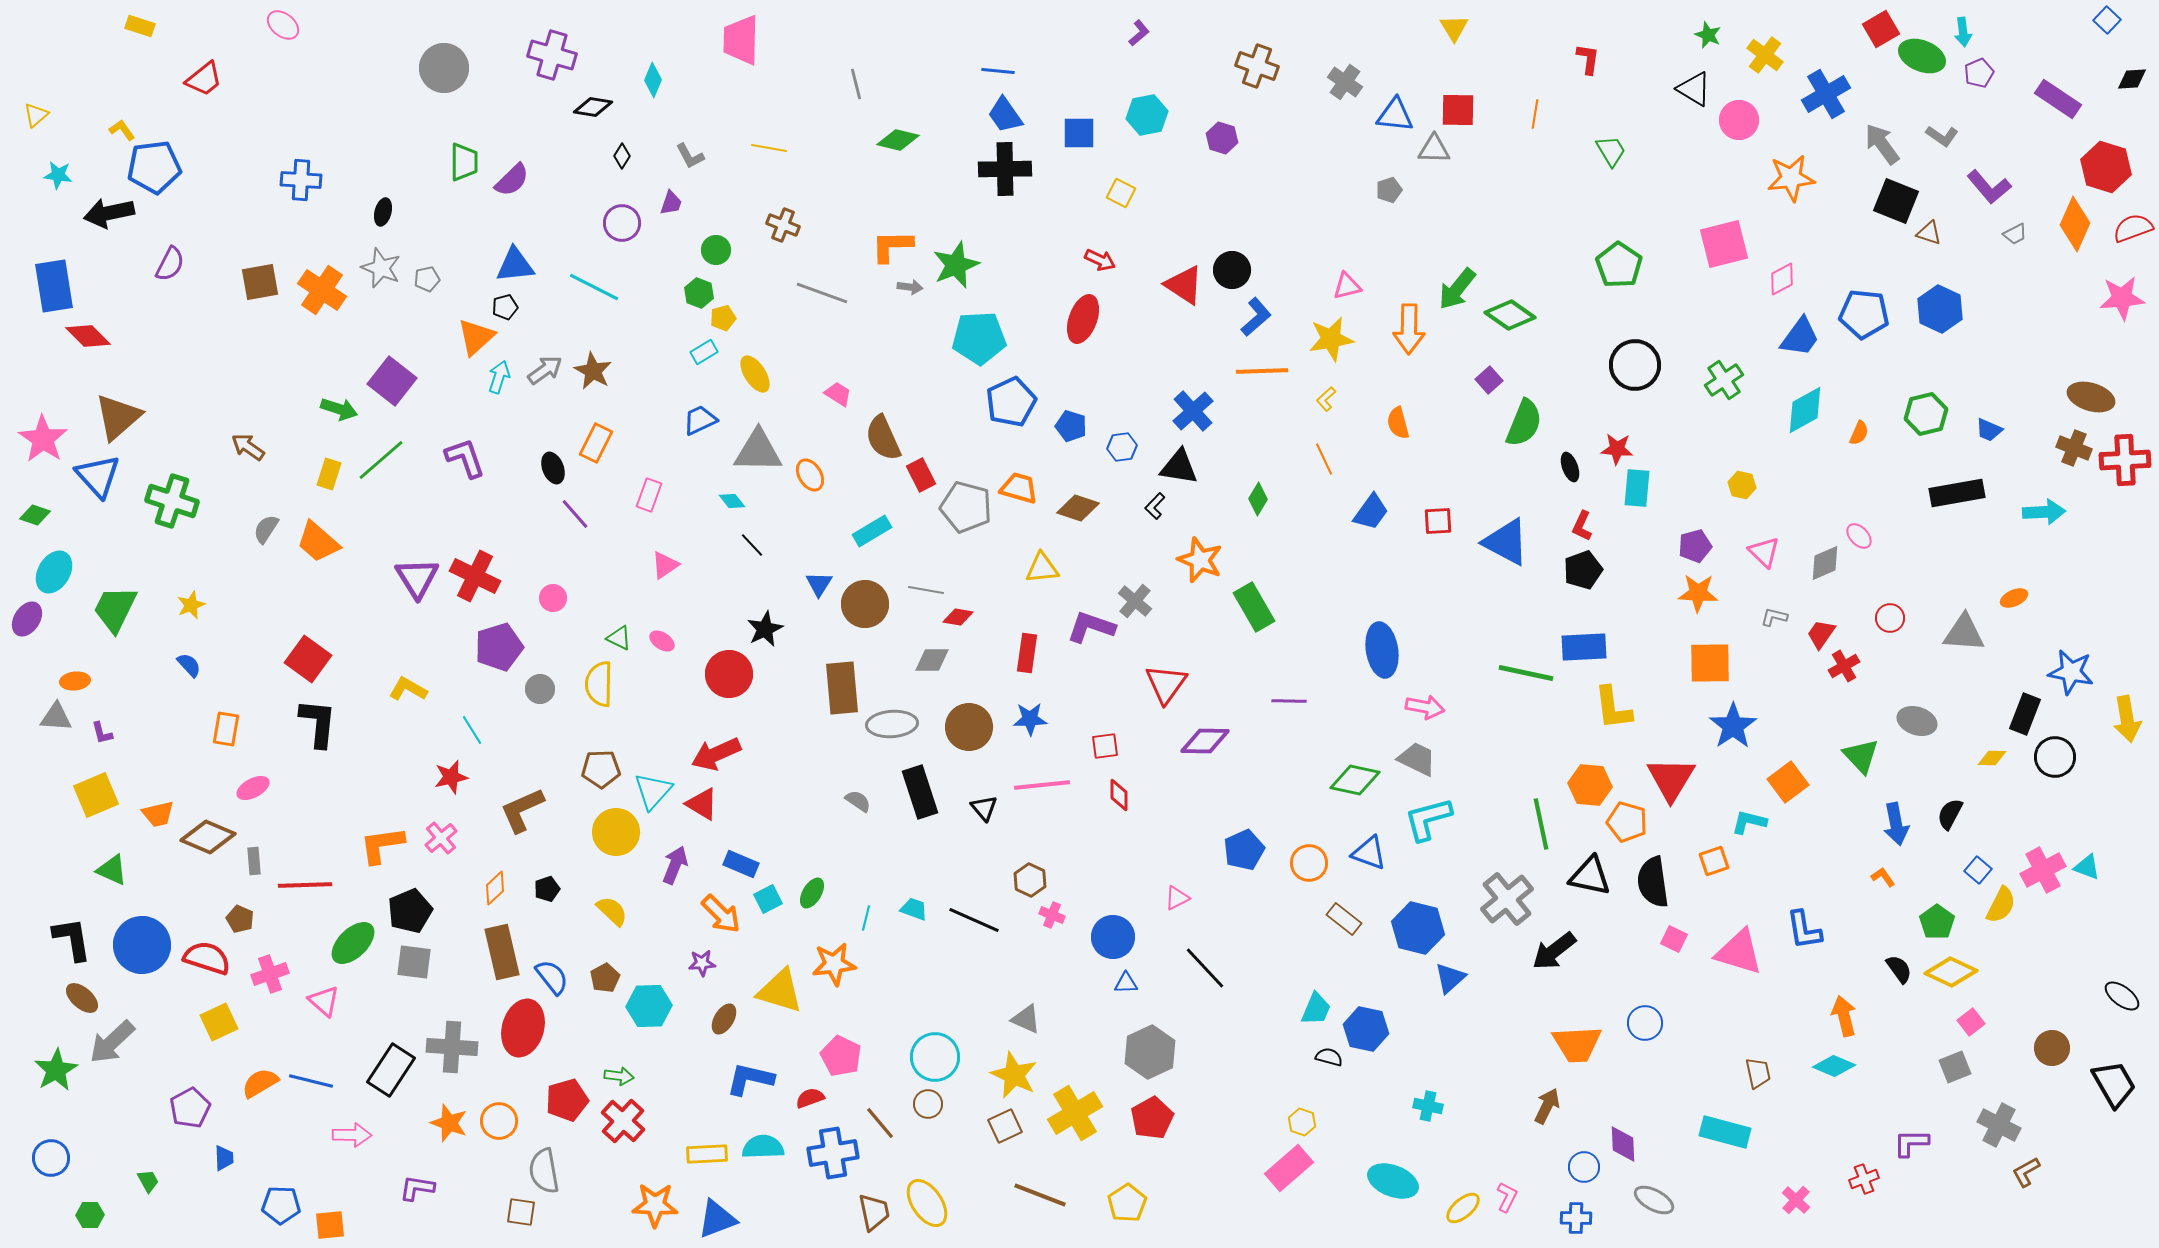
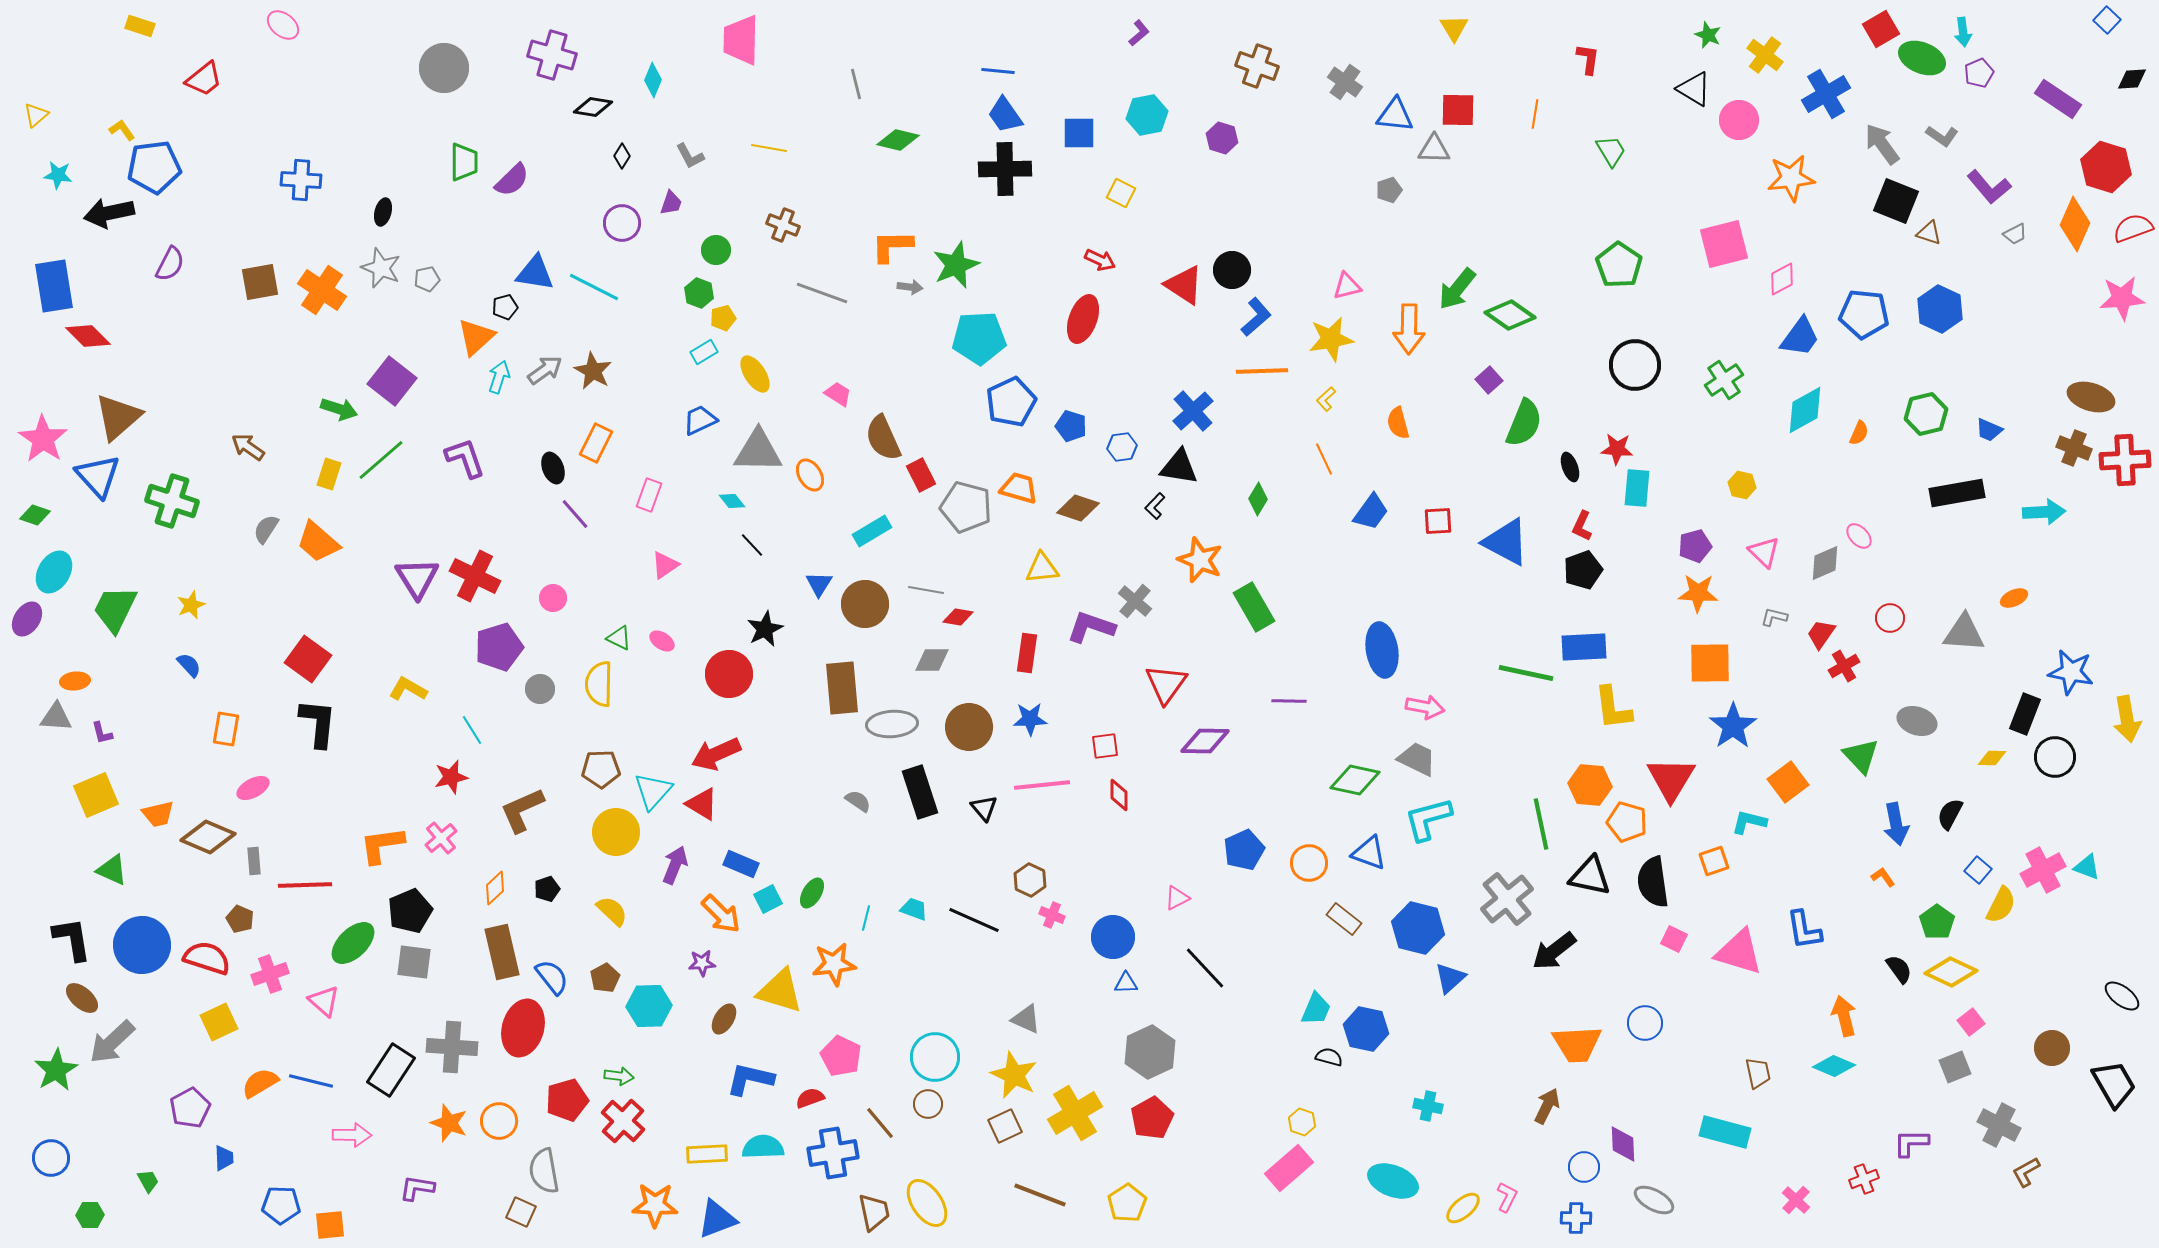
green ellipse at (1922, 56): moved 2 px down
blue triangle at (515, 265): moved 20 px right, 8 px down; rotated 15 degrees clockwise
brown square at (521, 1212): rotated 16 degrees clockwise
